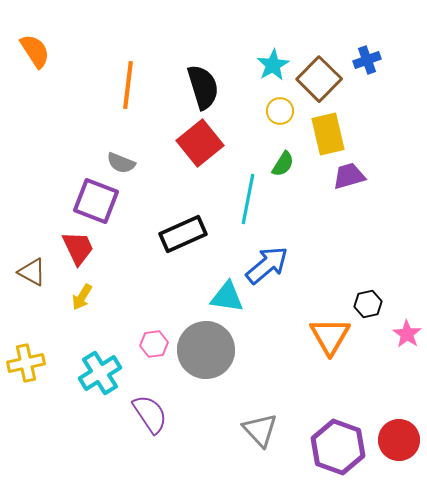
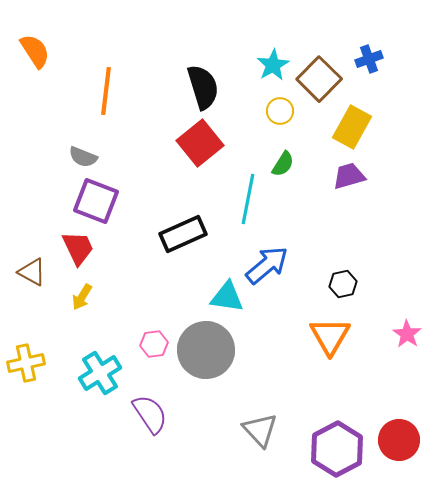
blue cross: moved 2 px right, 1 px up
orange line: moved 22 px left, 6 px down
yellow rectangle: moved 24 px right, 7 px up; rotated 42 degrees clockwise
gray semicircle: moved 38 px left, 6 px up
black hexagon: moved 25 px left, 20 px up
purple hexagon: moved 1 px left, 2 px down; rotated 12 degrees clockwise
